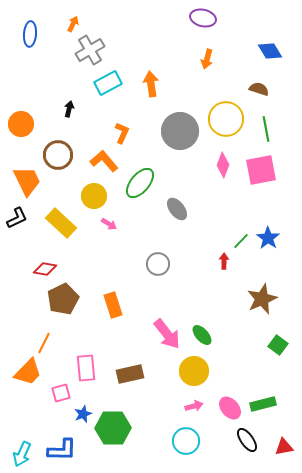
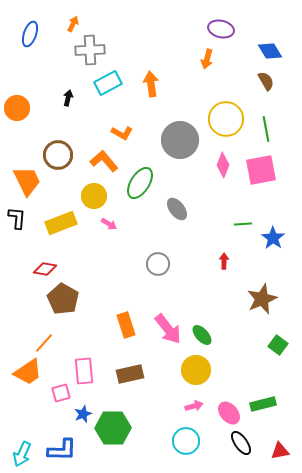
purple ellipse at (203, 18): moved 18 px right, 11 px down
blue ellipse at (30, 34): rotated 15 degrees clockwise
gray cross at (90, 50): rotated 28 degrees clockwise
brown semicircle at (259, 89): moved 7 px right, 8 px up; rotated 42 degrees clockwise
black arrow at (69, 109): moved 1 px left, 11 px up
orange circle at (21, 124): moved 4 px left, 16 px up
gray circle at (180, 131): moved 9 px down
orange L-shape at (122, 133): rotated 95 degrees clockwise
green ellipse at (140, 183): rotated 8 degrees counterclockwise
black L-shape at (17, 218): rotated 60 degrees counterclockwise
yellow rectangle at (61, 223): rotated 64 degrees counterclockwise
blue star at (268, 238): moved 5 px right
green line at (241, 241): moved 2 px right, 17 px up; rotated 42 degrees clockwise
brown pentagon at (63, 299): rotated 16 degrees counterclockwise
orange rectangle at (113, 305): moved 13 px right, 20 px down
pink arrow at (167, 334): moved 1 px right, 5 px up
orange line at (44, 343): rotated 15 degrees clockwise
pink rectangle at (86, 368): moved 2 px left, 3 px down
yellow circle at (194, 371): moved 2 px right, 1 px up
orange trapezoid at (28, 372): rotated 12 degrees clockwise
pink ellipse at (230, 408): moved 1 px left, 5 px down
black ellipse at (247, 440): moved 6 px left, 3 px down
red triangle at (284, 447): moved 4 px left, 4 px down
